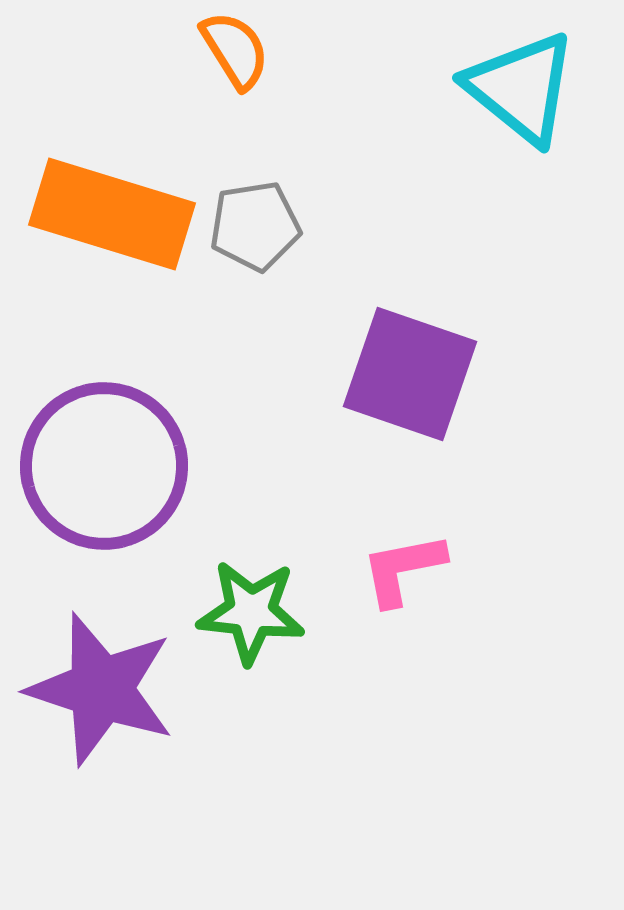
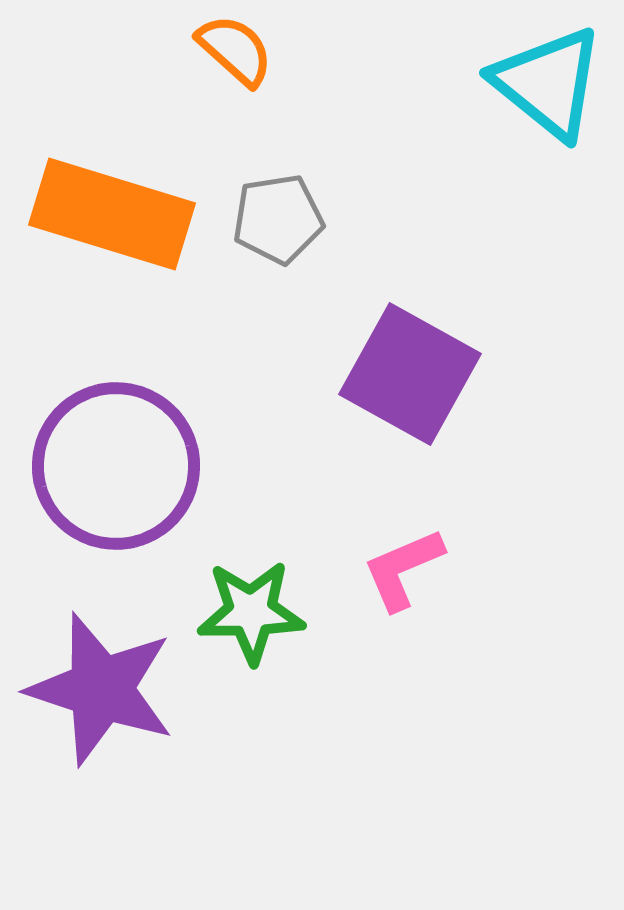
orange semicircle: rotated 16 degrees counterclockwise
cyan triangle: moved 27 px right, 5 px up
gray pentagon: moved 23 px right, 7 px up
purple square: rotated 10 degrees clockwise
purple circle: moved 12 px right
pink L-shape: rotated 12 degrees counterclockwise
green star: rotated 7 degrees counterclockwise
